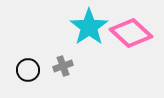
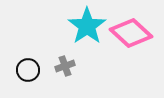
cyan star: moved 2 px left, 1 px up
gray cross: moved 2 px right
